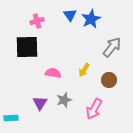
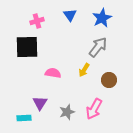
blue star: moved 11 px right, 1 px up
gray arrow: moved 14 px left
gray star: moved 3 px right, 12 px down
cyan rectangle: moved 13 px right
